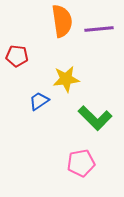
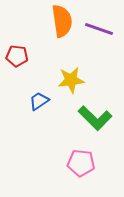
purple line: rotated 24 degrees clockwise
yellow star: moved 5 px right, 1 px down
pink pentagon: rotated 16 degrees clockwise
